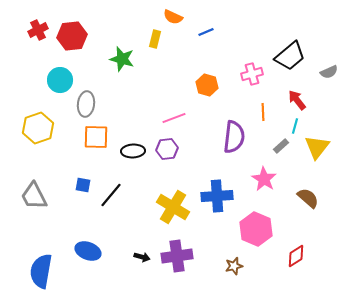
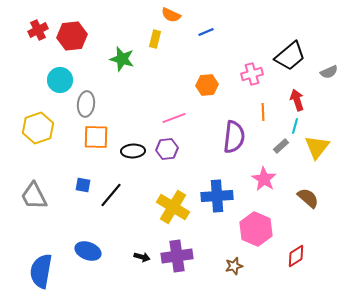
orange semicircle: moved 2 px left, 2 px up
orange hexagon: rotated 20 degrees counterclockwise
red arrow: rotated 20 degrees clockwise
